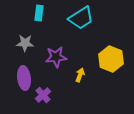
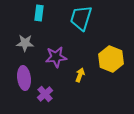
cyan trapezoid: rotated 140 degrees clockwise
purple cross: moved 2 px right, 1 px up
